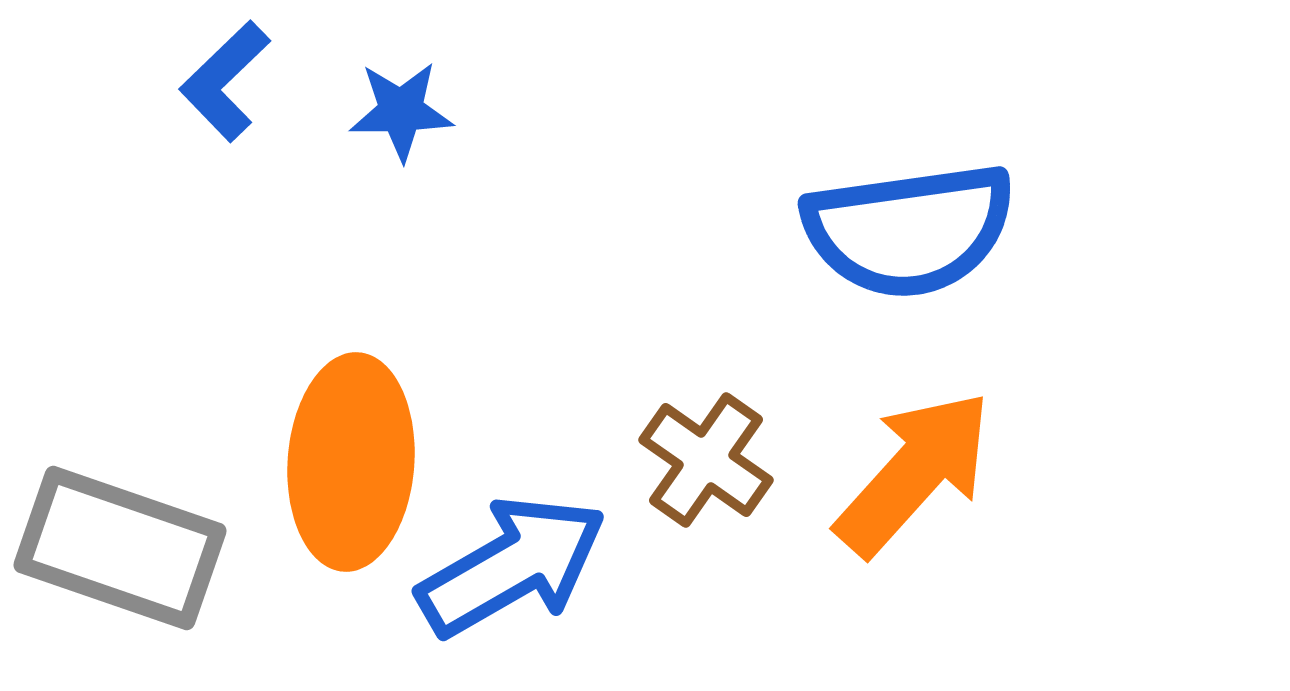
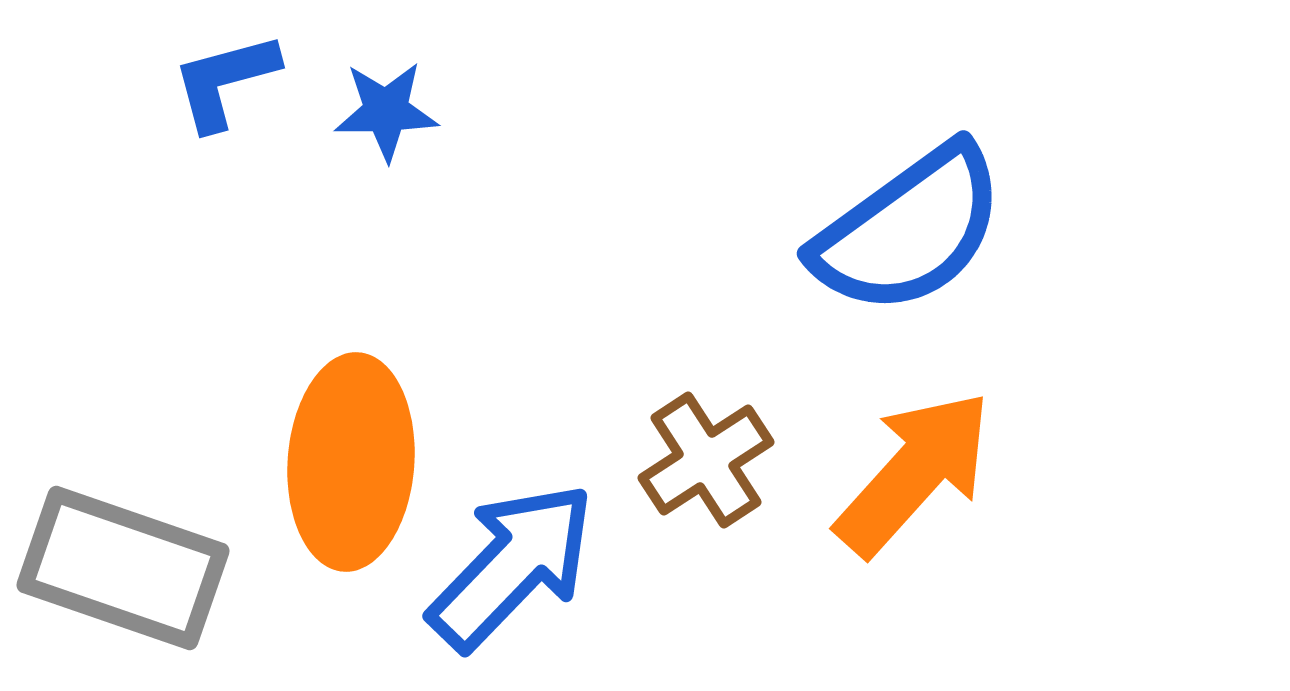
blue L-shape: rotated 29 degrees clockwise
blue star: moved 15 px left
blue semicircle: rotated 28 degrees counterclockwise
brown cross: rotated 22 degrees clockwise
gray rectangle: moved 3 px right, 20 px down
blue arrow: rotated 16 degrees counterclockwise
